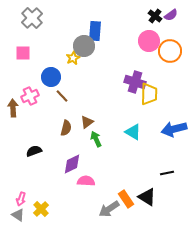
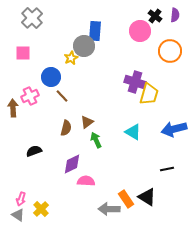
purple semicircle: moved 4 px right; rotated 48 degrees counterclockwise
pink circle: moved 9 px left, 10 px up
yellow star: moved 2 px left
yellow trapezoid: rotated 15 degrees clockwise
green arrow: moved 1 px down
black line: moved 4 px up
gray arrow: rotated 35 degrees clockwise
